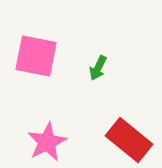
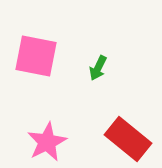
red rectangle: moved 1 px left, 1 px up
